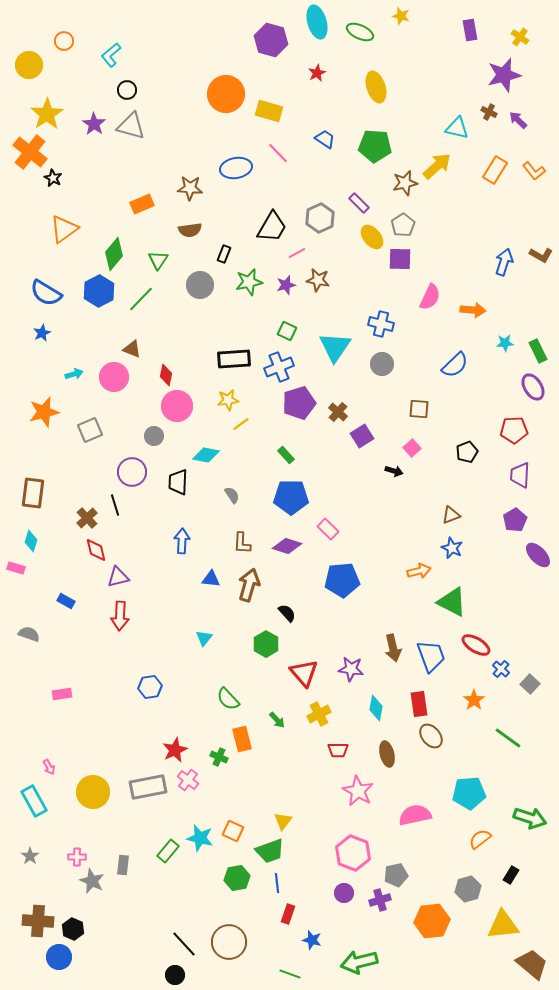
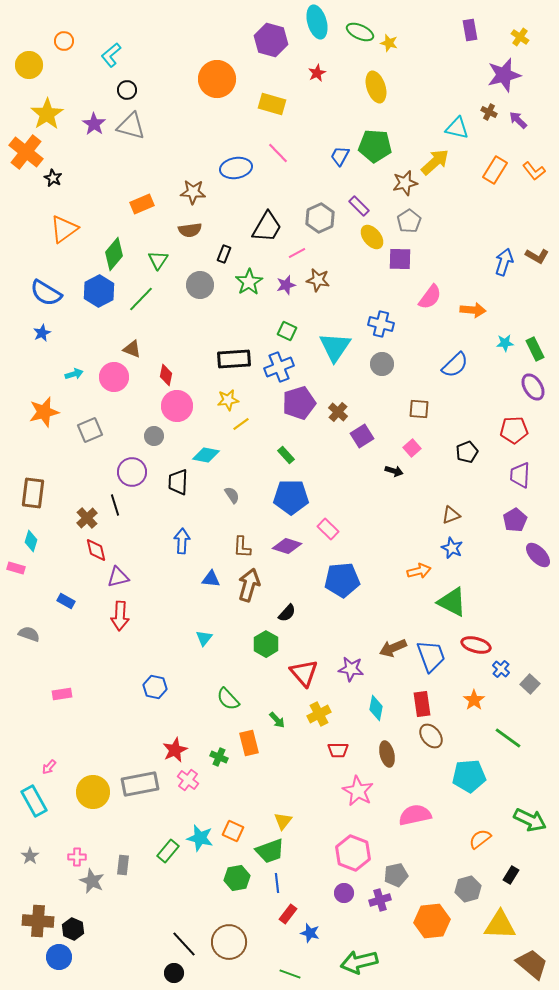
yellow star at (401, 16): moved 12 px left, 27 px down
orange circle at (226, 94): moved 9 px left, 15 px up
yellow rectangle at (269, 111): moved 3 px right, 7 px up
blue trapezoid at (325, 139): moved 15 px right, 17 px down; rotated 95 degrees counterclockwise
orange cross at (30, 152): moved 4 px left
yellow arrow at (437, 166): moved 2 px left, 4 px up
brown star at (190, 188): moved 3 px right, 4 px down
purple rectangle at (359, 203): moved 3 px down
gray pentagon at (403, 225): moved 6 px right, 4 px up
black trapezoid at (272, 227): moved 5 px left
brown L-shape at (541, 255): moved 4 px left, 1 px down
green star at (249, 282): rotated 20 degrees counterclockwise
pink semicircle at (430, 297): rotated 12 degrees clockwise
green rectangle at (538, 351): moved 3 px left, 2 px up
brown L-shape at (242, 543): moved 4 px down
black semicircle at (287, 613): rotated 84 degrees clockwise
red ellipse at (476, 645): rotated 16 degrees counterclockwise
brown arrow at (393, 648): rotated 80 degrees clockwise
blue hexagon at (150, 687): moved 5 px right; rotated 20 degrees clockwise
red rectangle at (419, 704): moved 3 px right
orange rectangle at (242, 739): moved 7 px right, 4 px down
pink arrow at (49, 767): rotated 70 degrees clockwise
gray rectangle at (148, 787): moved 8 px left, 3 px up
cyan pentagon at (469, 793): moved 17 px up
green arrow at (530, 818): moved 2 px down; rotated 8 degrees clockwise
red rectangle at (288, 914): rotated 18 degrees clockwise
yellow triangle at (503, 925): moved 3 px left; rotated 8 degrees clockwise
blue star at (312, 940): moved 2 px left, 7 px up
black circle at (175, 975): moved 1 px left, 2 px up
